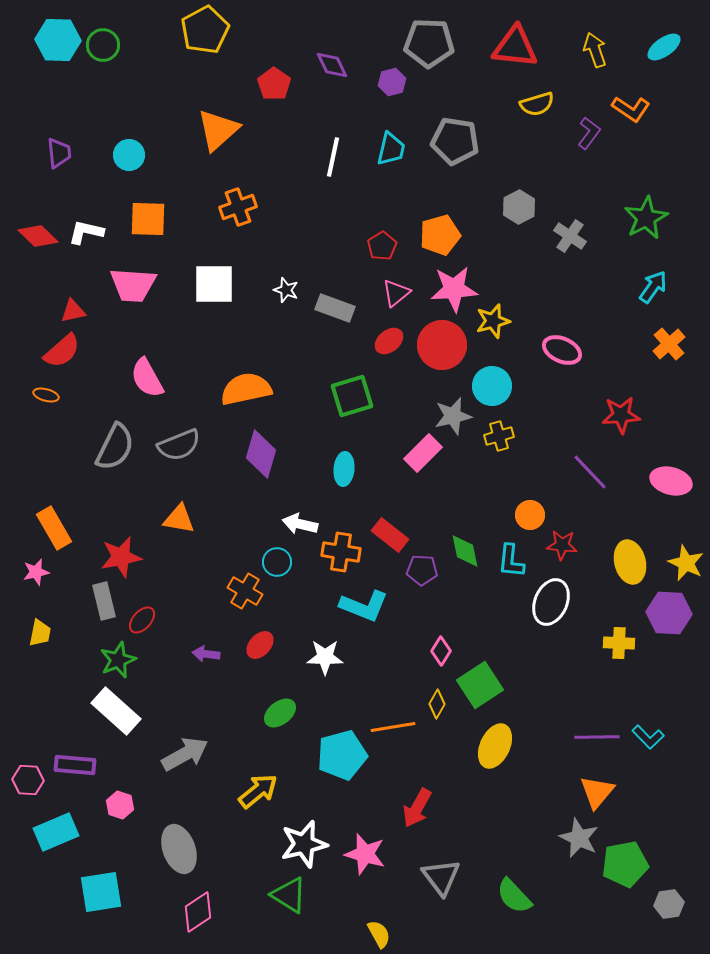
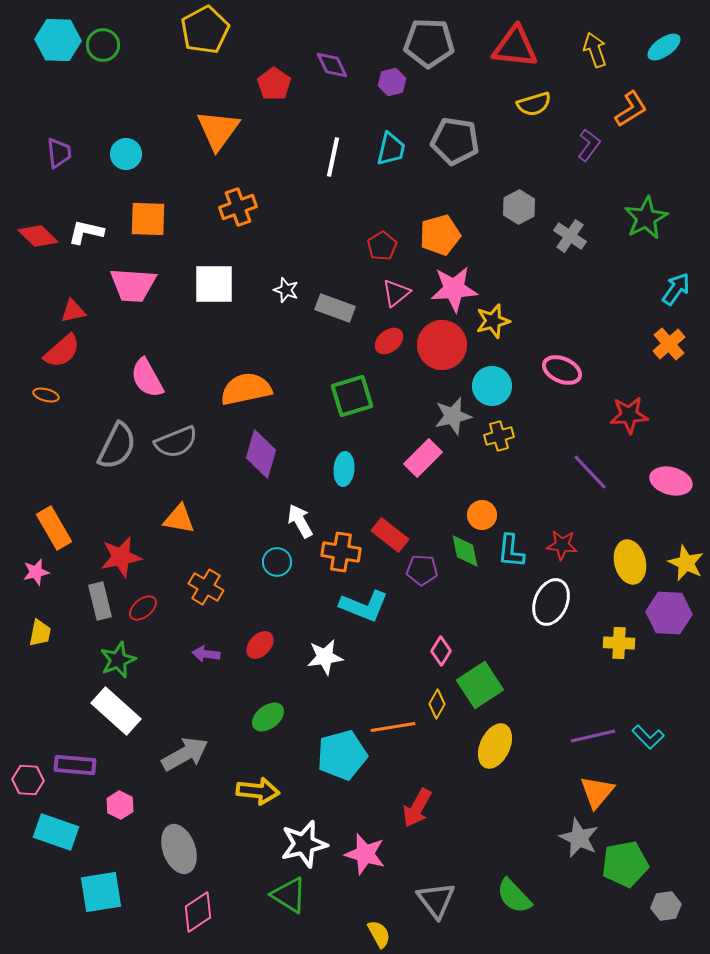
yellow semicircle at (537, 104): moved 3 px left
orange L-shape at (631, 109): rotated 66 degrees counterclockwise
orange triangle at (218, 130): rotated 12 degrees counterclockwise
purple L-shape at (589, 133): moved 12 px down
cyan circle at (129, 155): moved 3 px left, 1 px up
cyan arrow at (653, 287): moved 23 px right, 2 px down
pink ellipse at (562, 350): moved 20 px down
red star at (621, 415): moved 8 px right
gray semicircle at (179, 445): moved 3 px left, 3 px up
gray semicircle at (115, 447): moved 2 px right, 1 px up
pink rectangle at (423, 453): moved 5 px down
orange circle at (530, 515): moved 48 px left
white arrow at (300, 524): moved 3 px up; rotated 48 degrees clockwise
cyan L-shape at (511, 561): moved 10 px up
orange cross at (245, 591): moved 39 px left, 4 px up
gray rectangle at (104, 601): moved 4 px left
red ellipse at (142, 620): moved 1 px right, 12 px up; rotated 8 degrees clockwise
white star at (325, 657): rotated 9 degrees counterclockwise
green ellipse at (280, 713): moved 12 px left, 4 px down
purple line at (597, 737): moved 4 px left, 1 px up; rotated 12 degrees counterclockwise
yellow arrow at (258, 791): rotated 45 degrees clockwise
pink hexagon at (120, 805): rotated 8 degrees clockwise
cyan rectangle at (56, 832): rotated 42 degrees clockwise
gray triangle at (441, 877): moved 5 px left, 23 px down
gray hexagon at (669, 904): moved 3 px left, 2 px down
